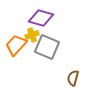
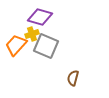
purple diamond: moved 1 px left, 1 px up
yellow cross: moved 1 px up
gray square: moved 1 px left, 1 px up
